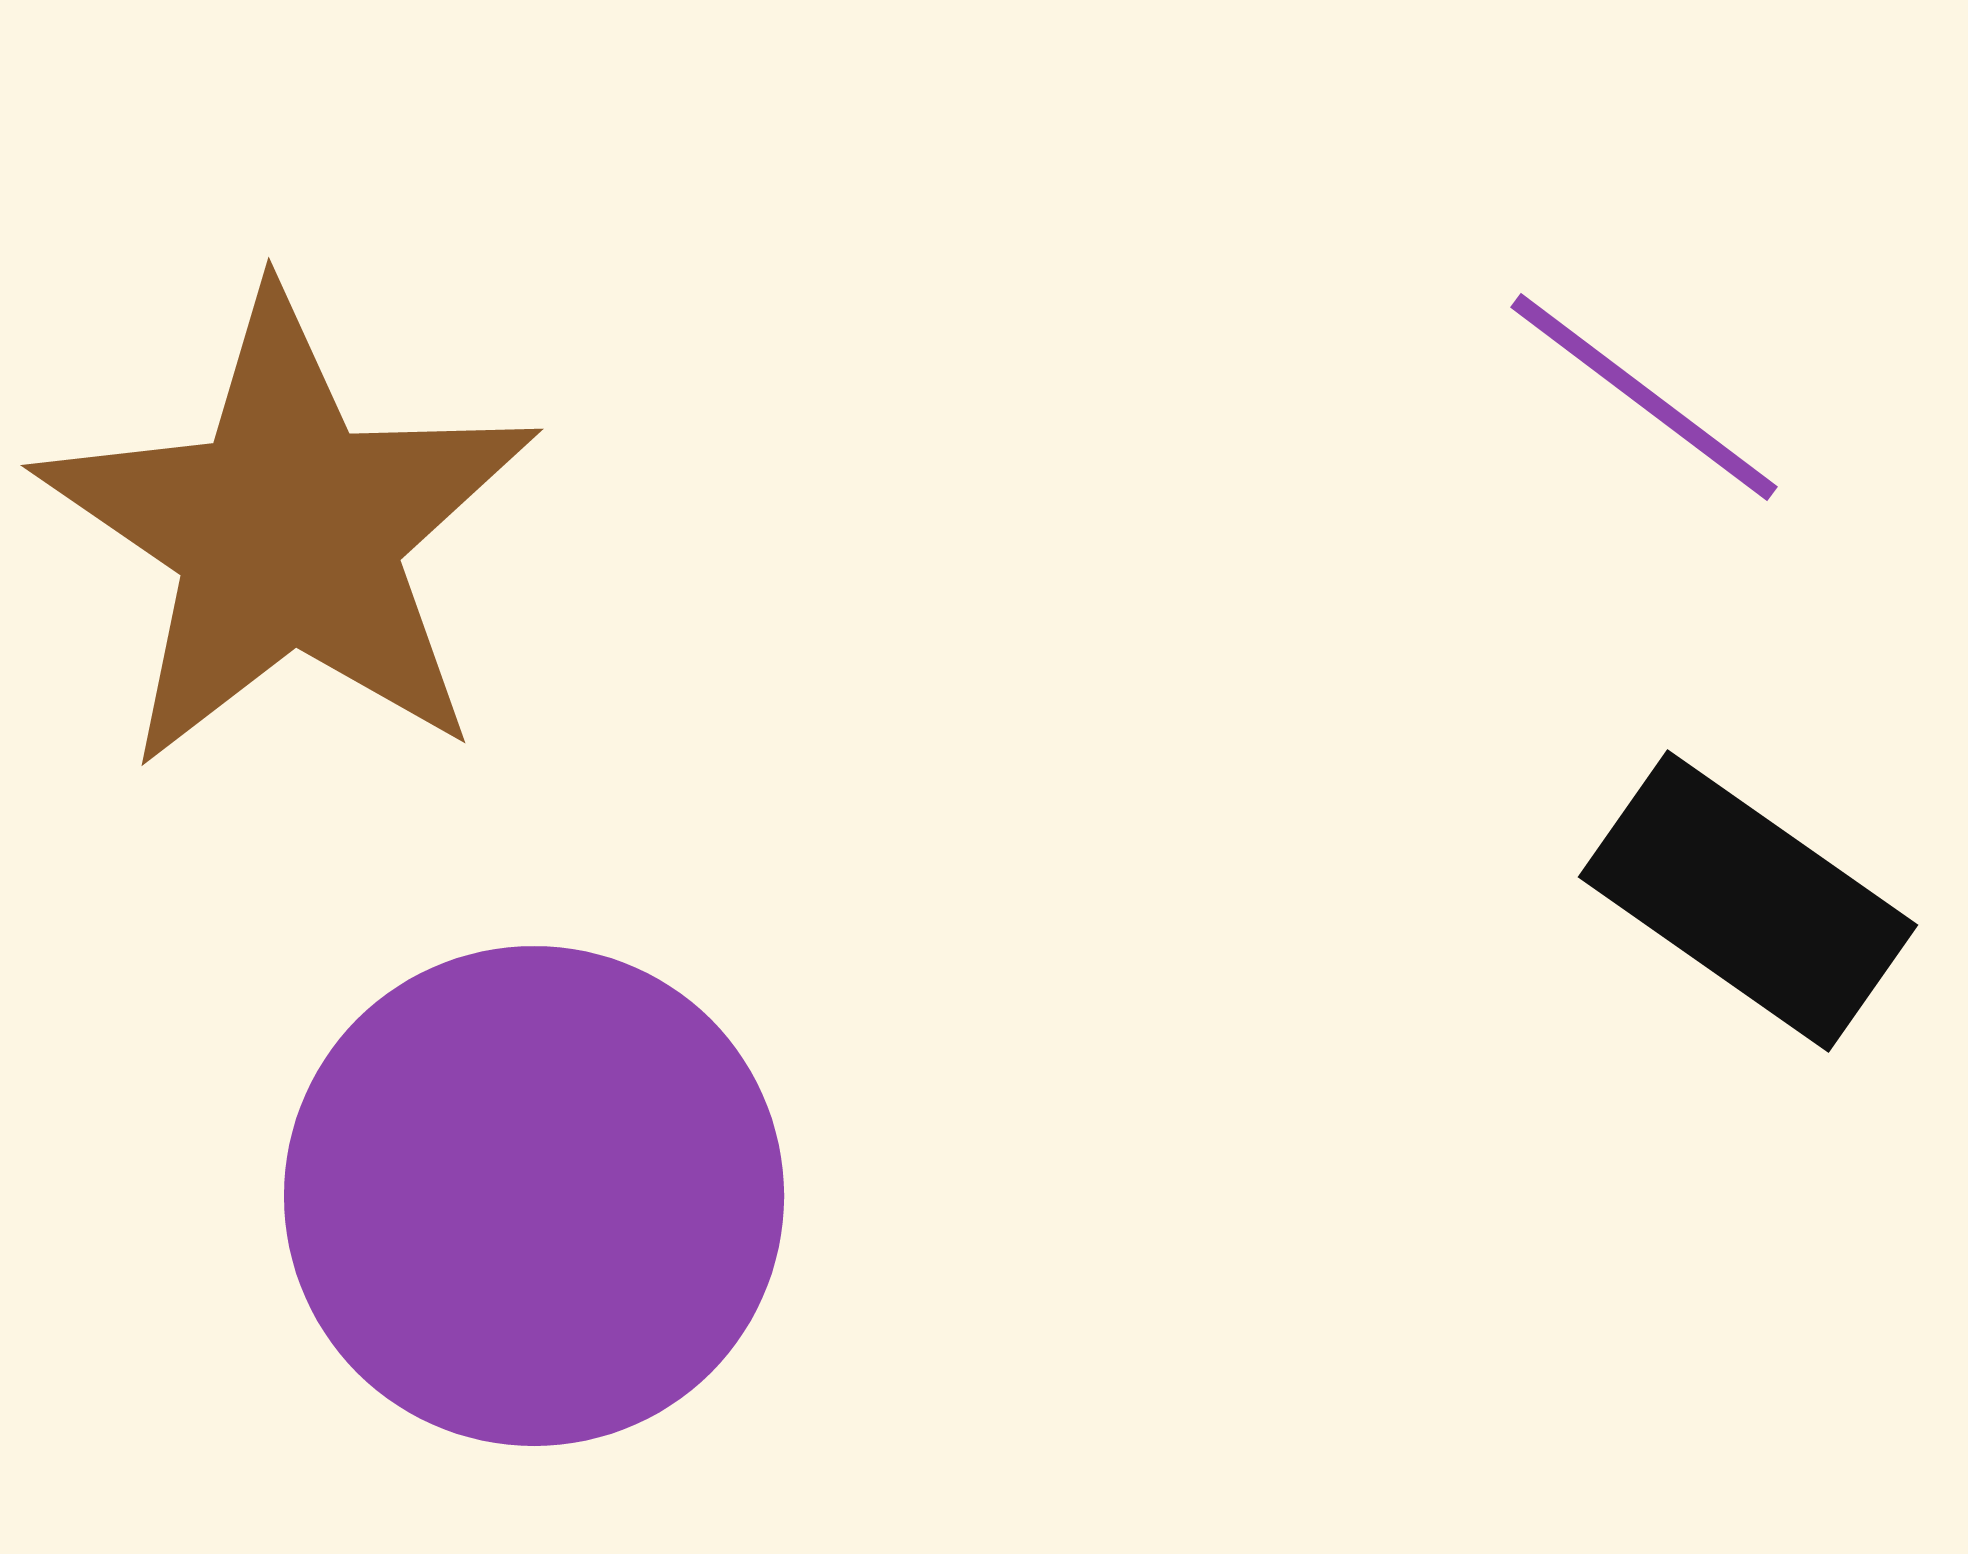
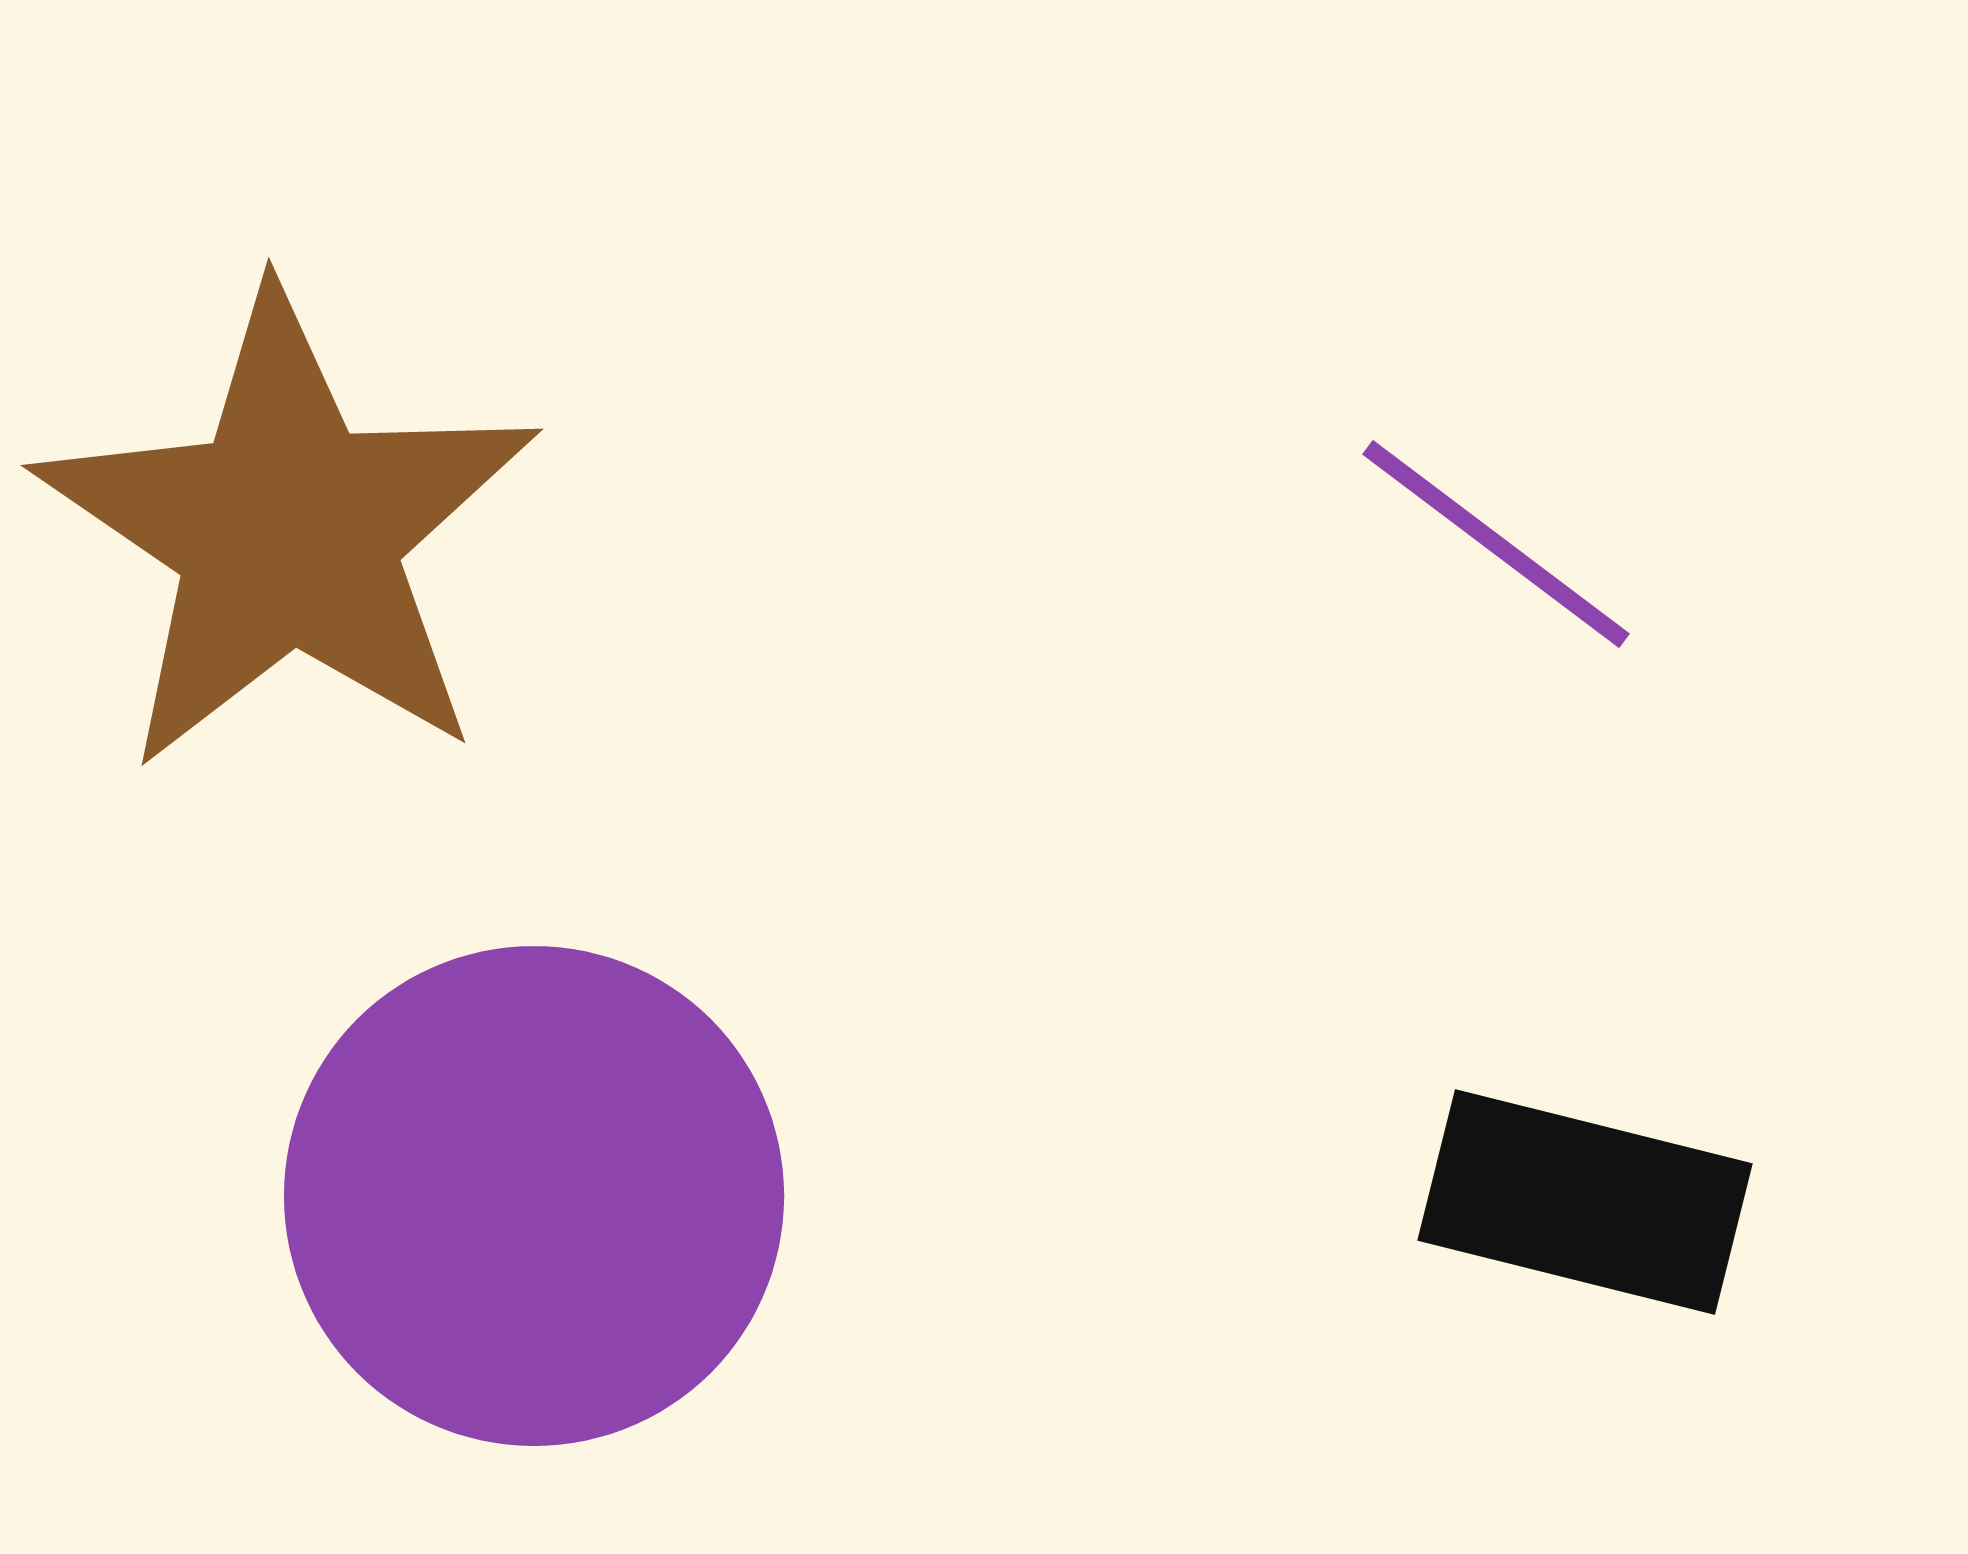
purple line: moved 148 px left, 147 px down
black rectangle: moved 163 px left, 301 px down; rotated 21 degrees counterclockwise
